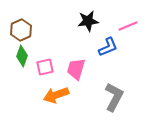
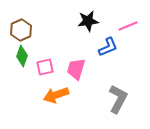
gray L-shape: moved 4 px right, 2 px down
